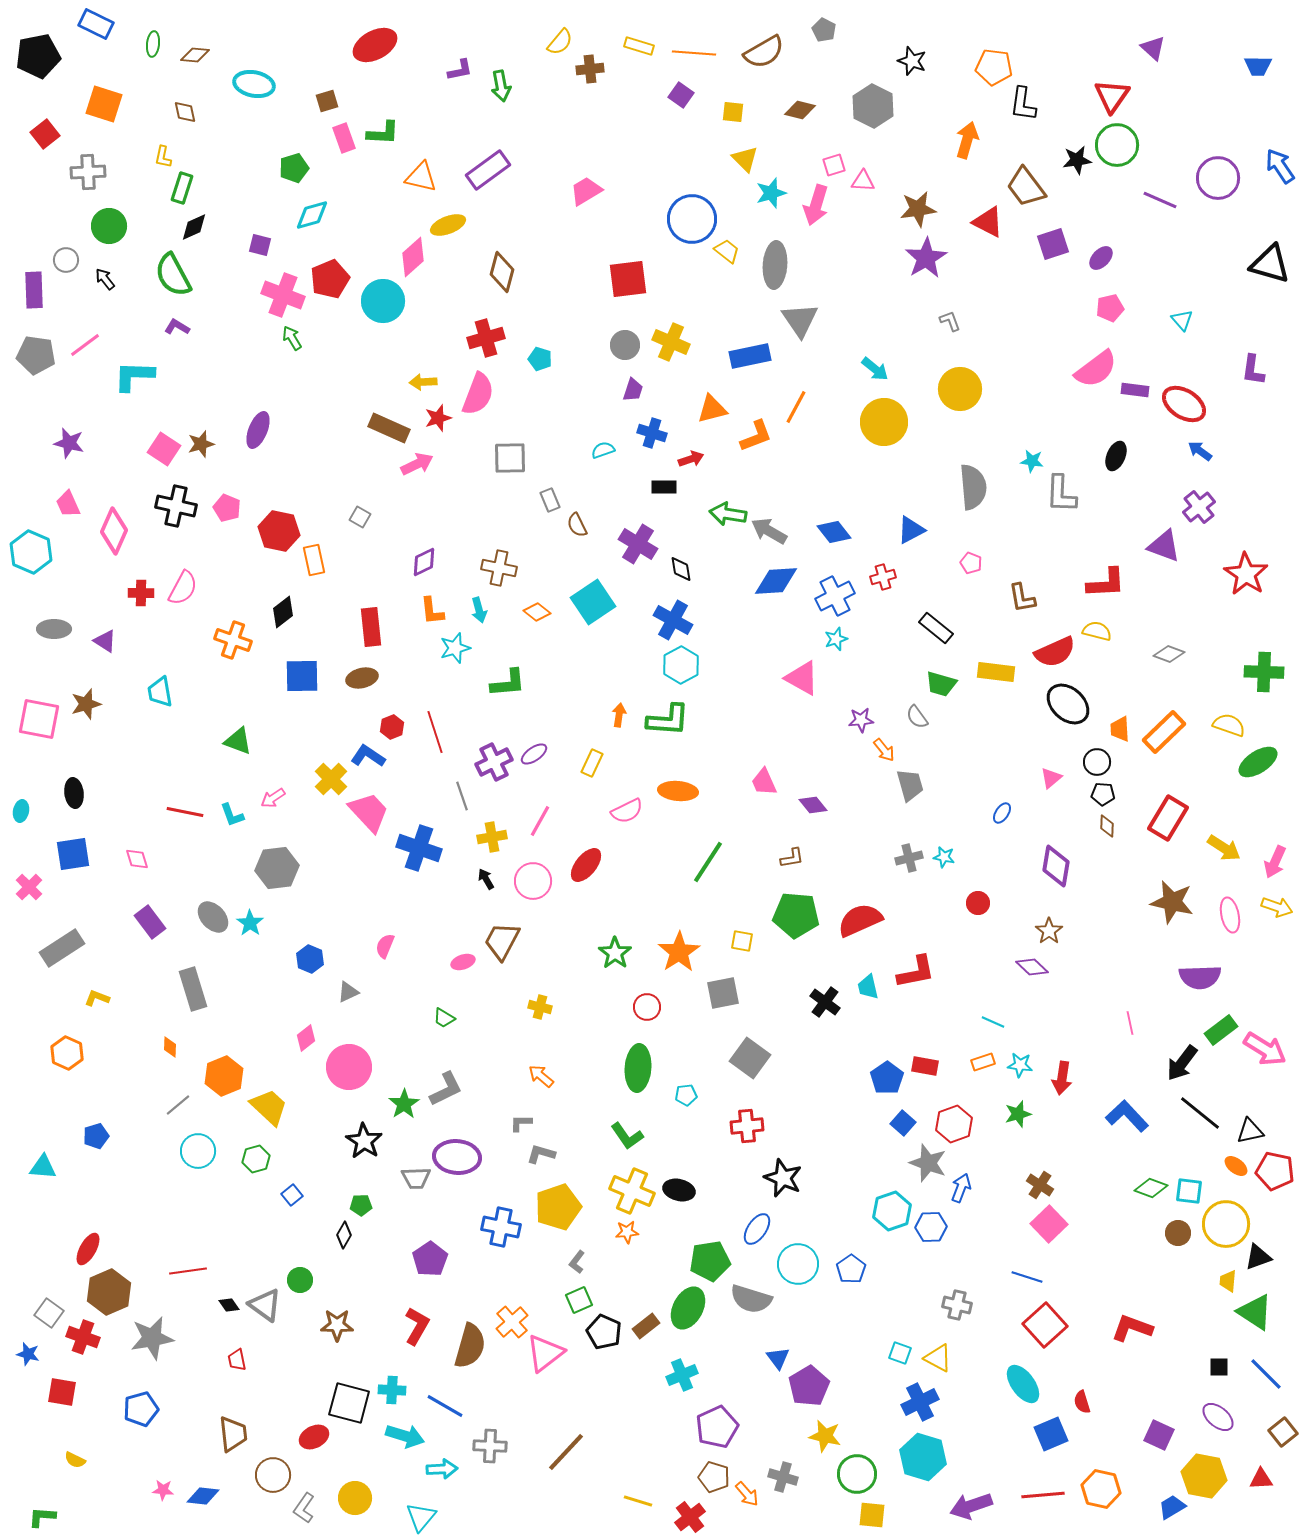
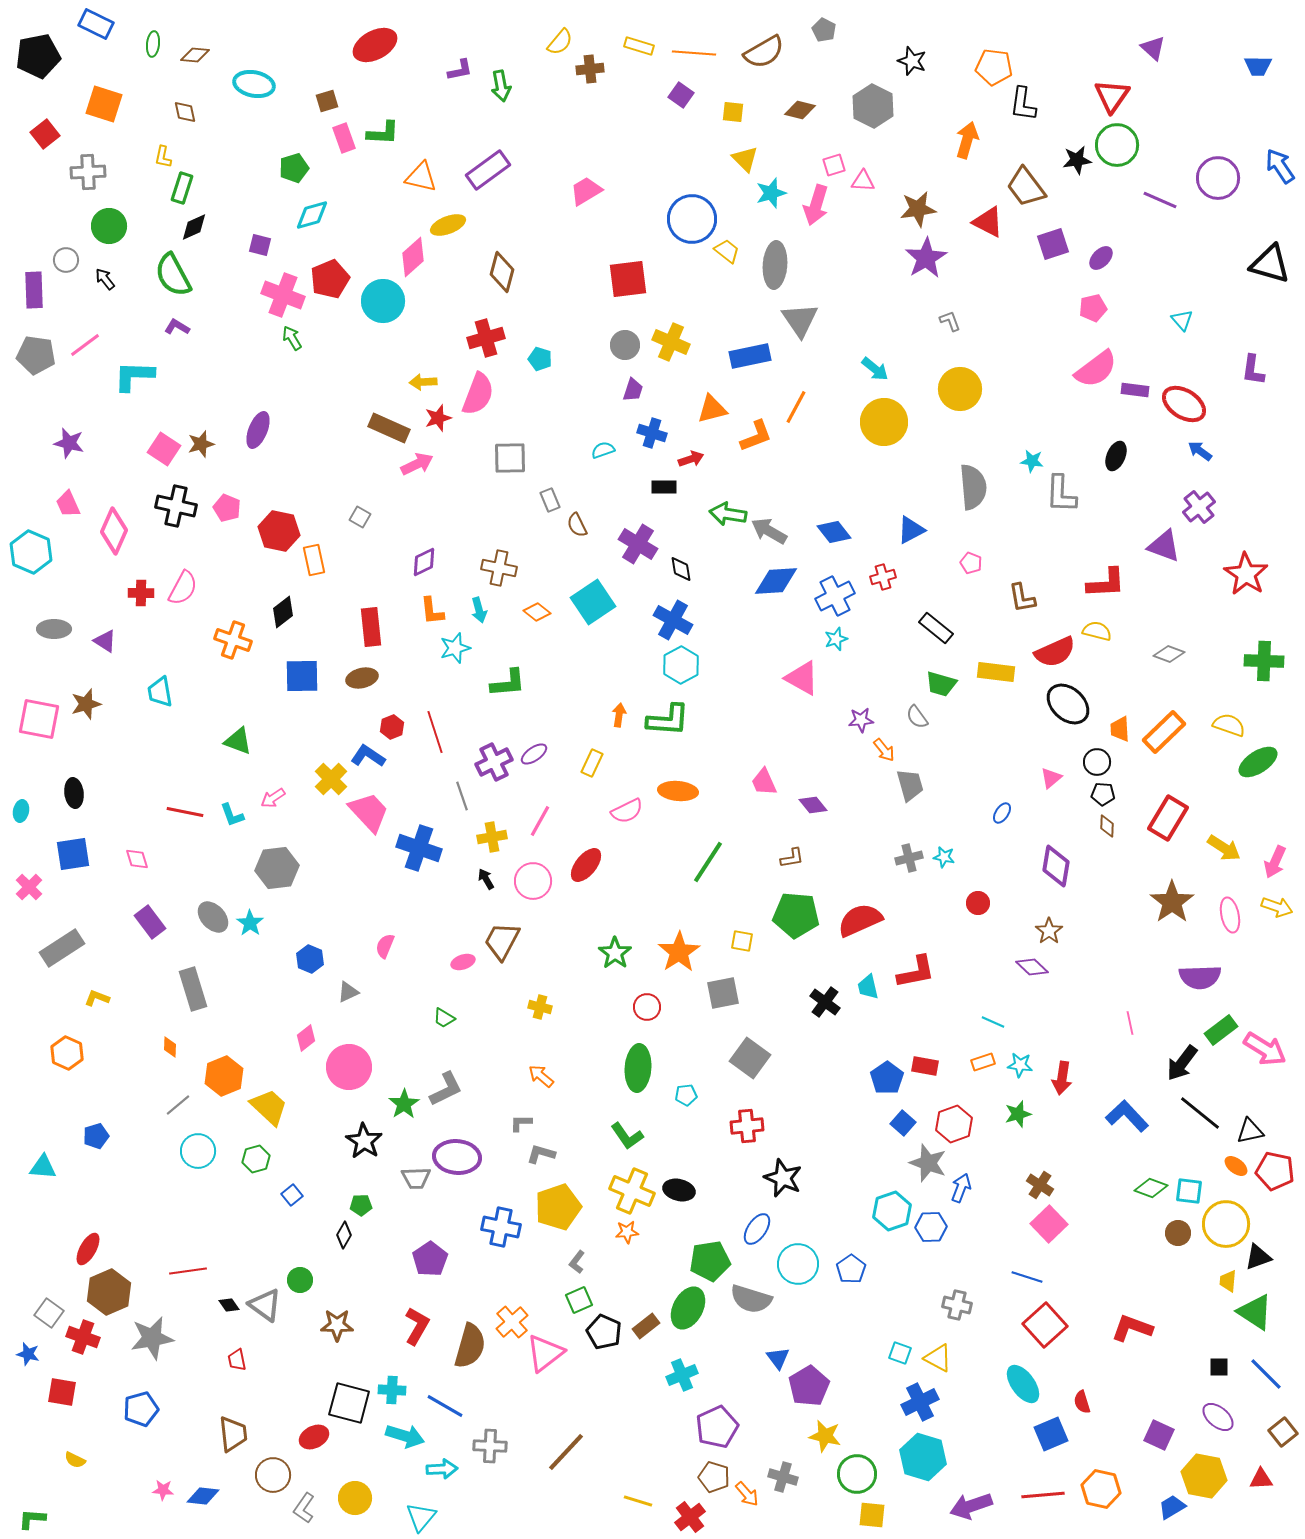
pink pentagon at (1110, 308): moved 17 px left
green cross at (1264, 672): moved 11 px up
brown star at (1172, 902): rotated 24 degrees clockwise
green L-shape at (42, 1517): moved 10 px left, 2 px down
